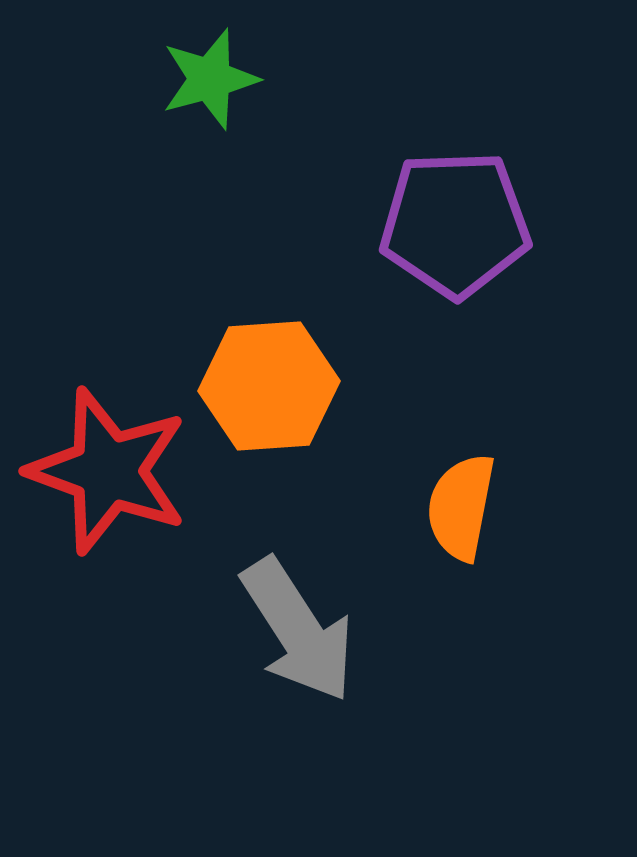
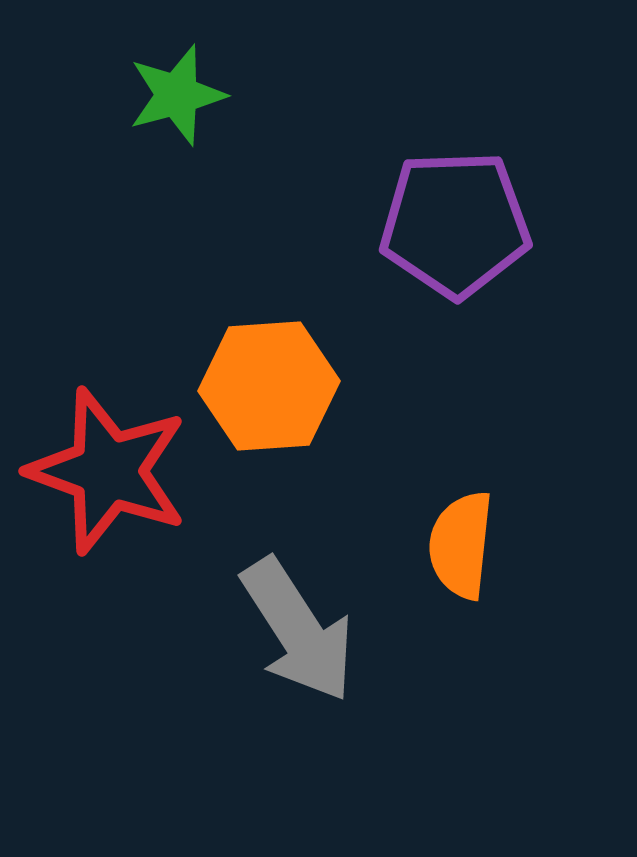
green star: moved 33 px left, 16 px down
orange semicircle: moved 38 px down; rotated 5 degrees counterclockwise
